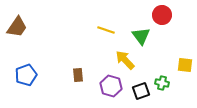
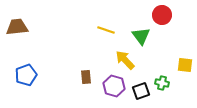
brown trapezoid: rotated 130 degrees counterclockwise
brown rectangle: moved 8 px right, 2 px down
purple hexagon: moved 3 px right
